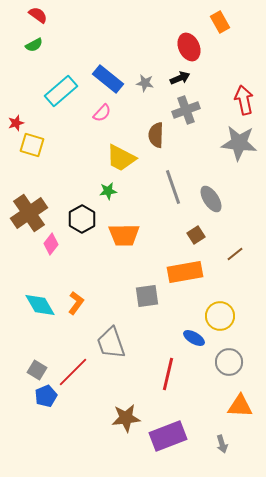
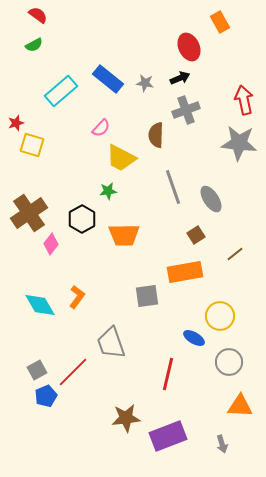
pink semicircle at (102, 113): moved 1 px left, 15 px down
orange L-shape at (76, 303): moved 1 px right, 6 px up
gray square at (37, 370): rotated 30 degrees clockwise
